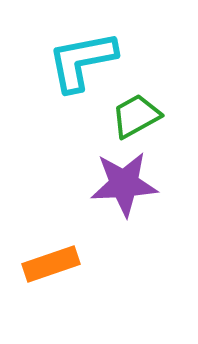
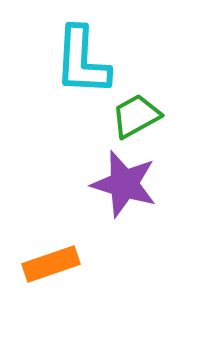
cyan L-shape: rotated 76 degrees counterclockwise
purple star: rotated 20 degrees clockwise
